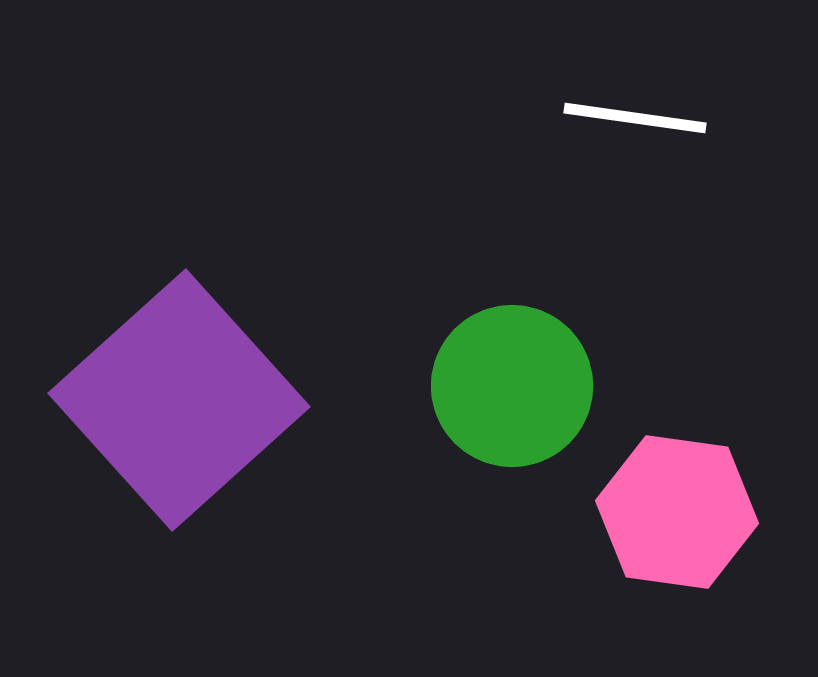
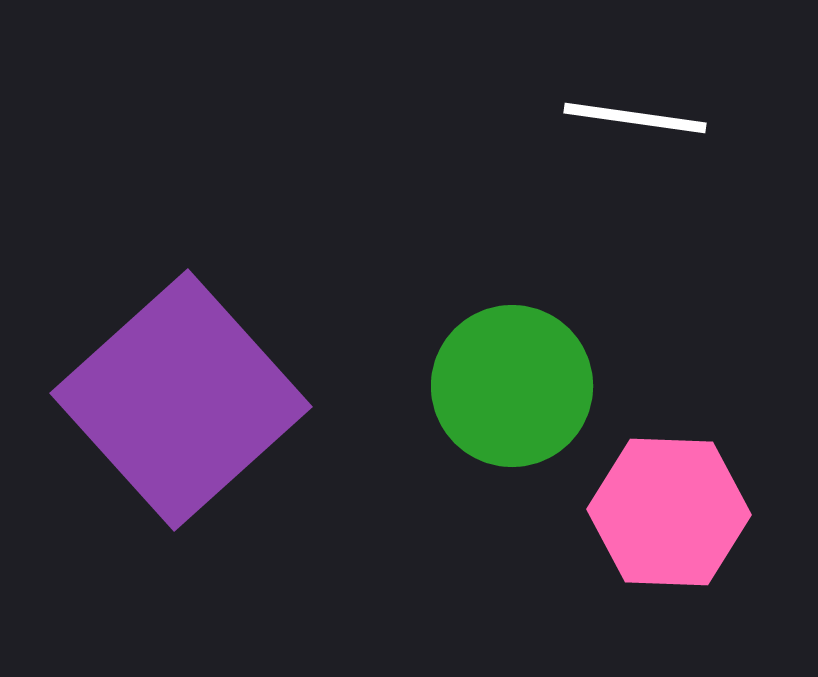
purple square: moved 2 px right
pink hexagon: moved 8 px left; rotated 6 degrees counterclockwise
